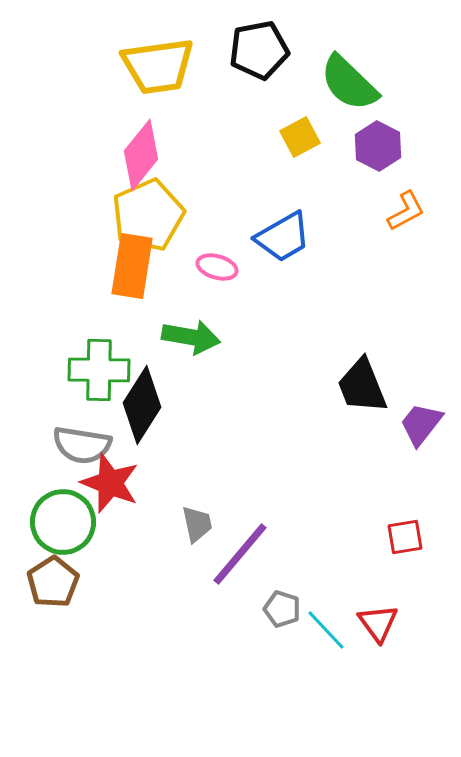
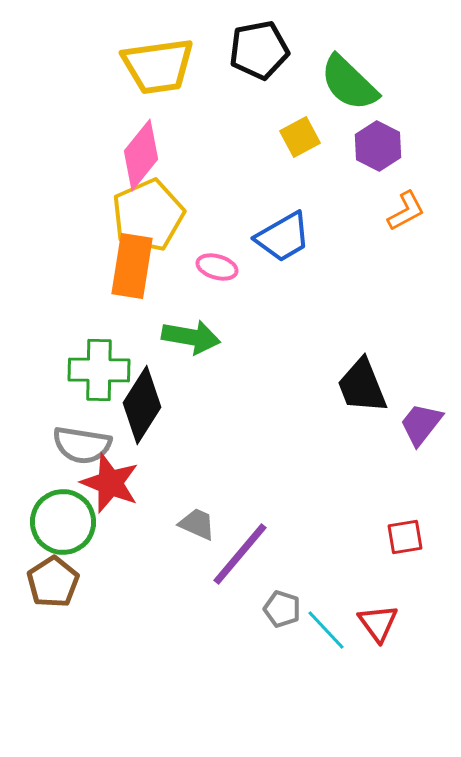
gray trapezoid: rotated 54 degrees counterclockwise
